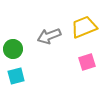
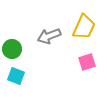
yellow trapezoid: rotated 136 degrees clockwise
green circle: moved 1 px left
cyan square: rotated 36 degrees clockwise
